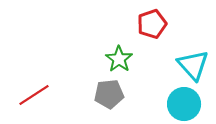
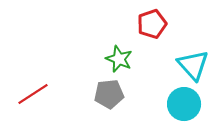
green star: rotated 12 degrees counterclockwise
red line: moved 1 px left, 1 px up
